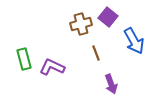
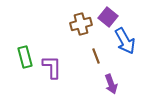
blue arrow: moved 9 px left
brown line: moved 3 px down
green rectangle: moved 1 px right, 2 px up
purple L-shape: rotated 65 degrees clockwise
